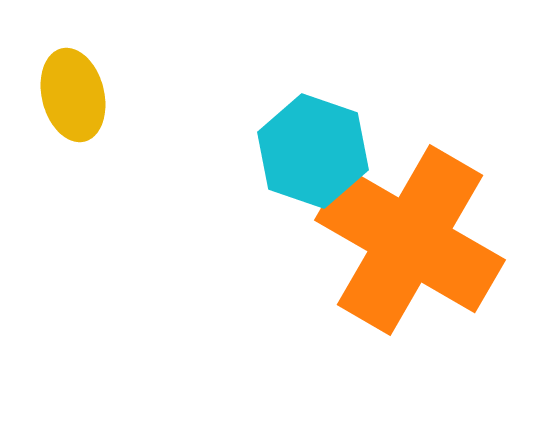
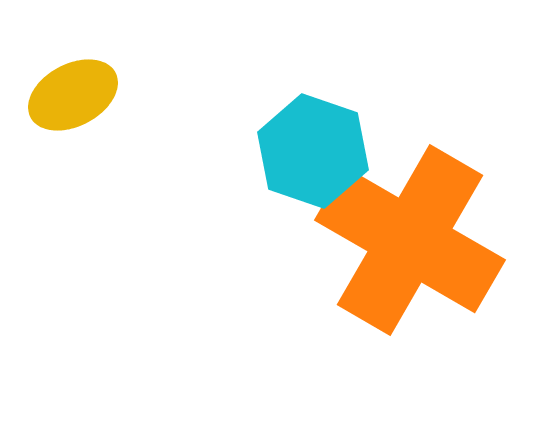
yellow ellipse: rotated 76 degrees clockwise
